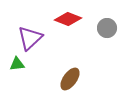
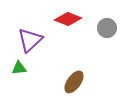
purple triangle: moved 2 px down
green triangle: moved 2 px right, 4 px down
brown ellipse: moved 4 px right, 3 px down
